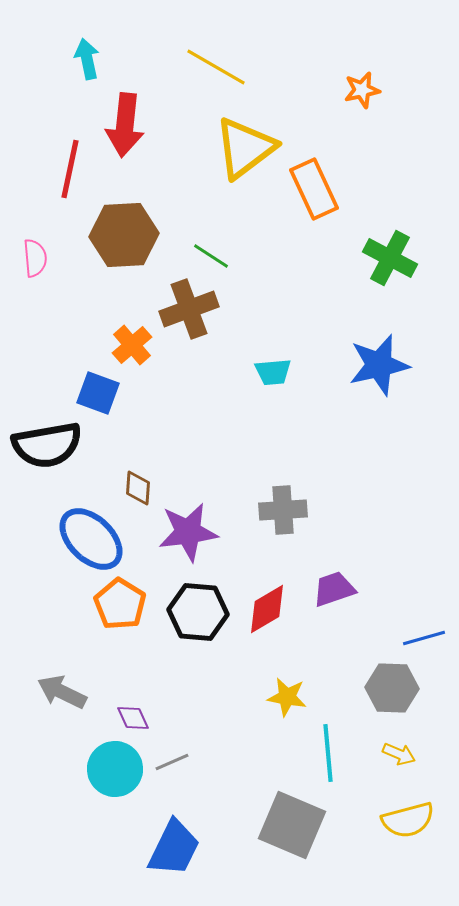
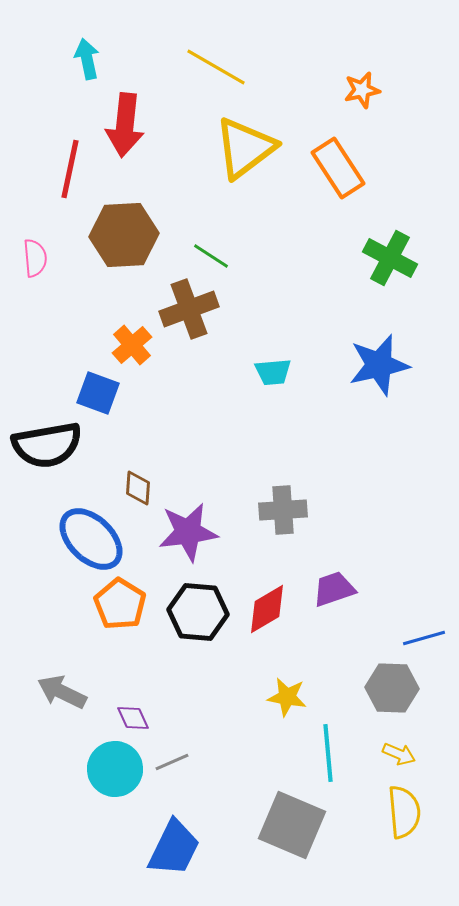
orange rectangle: moved 24 px right, 21 px up; rotated 8 degrees counterclockwise
yellow semicircle: moved 4 px left, 8 px up; rotated 80 degrees counterclockwise
